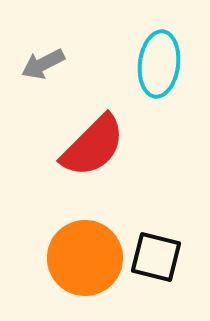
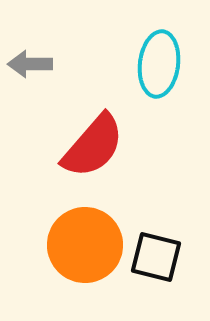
gray arrow: moved 13 px left; rotated 27 degrees clockwise
red semicircle: rotated 4 degrees counterclockwise
orange circle: moved 13 px up
